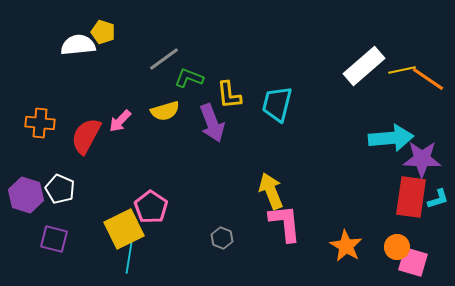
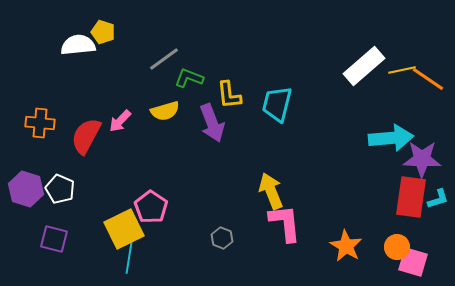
purple hexagon: moved 6 px up
